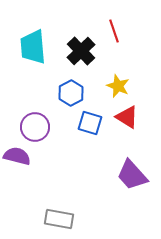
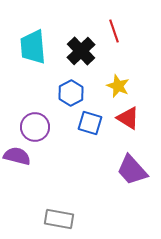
red triangle: moved 1 px right, 1 px down
purple trapezoid: moved 5 px up
